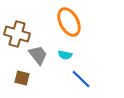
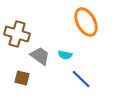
orange ellipse: moved 17 px right
gray trapezoid: moved 2 px right, 1 px down; rotated 15 degrees counterclockwise
